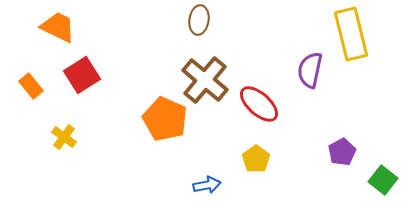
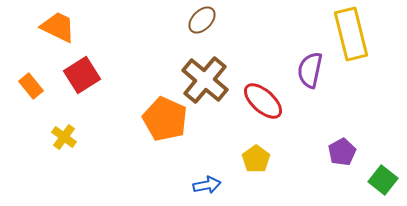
brown ellipse: moved 3 px right; rotated 36 degrees clockwise
red ellipse: moved 4 px right, 3 px up
